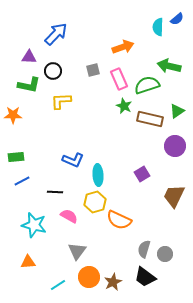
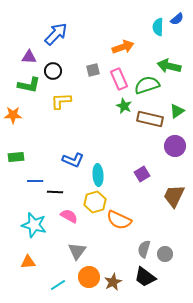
blue line: moved 13 px right; rotated 28 degrees clockwise
